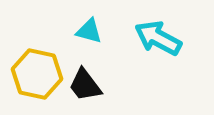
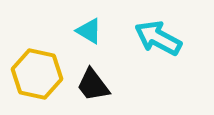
cyan triangle: rotated 16 degrees clockwise
black trapezoid: moved 8 px right
